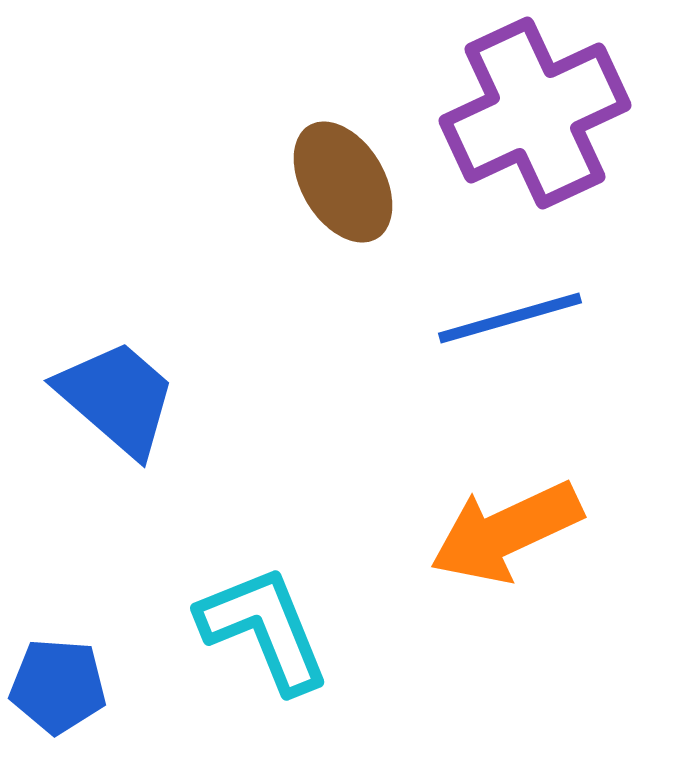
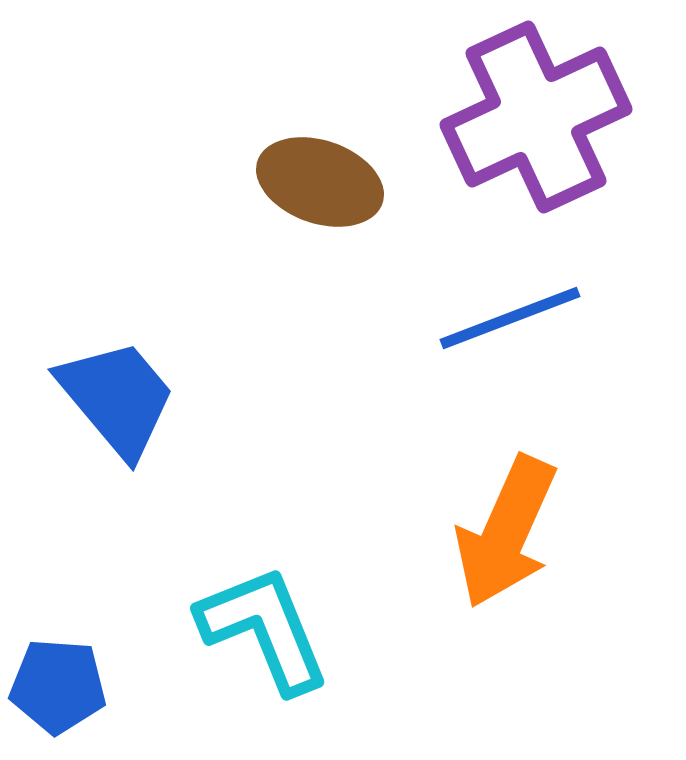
purple cross: moved 1 px right, 4 px down
brown ellipse: moved 23 px left; rotated 40 degrees counterclockwise
blue line: rotated 5 degrees counterclockwise
blue trapezoid: rotated 9 degrees clockwise
orange arrow: rotated 41 degrees counterclockwise
